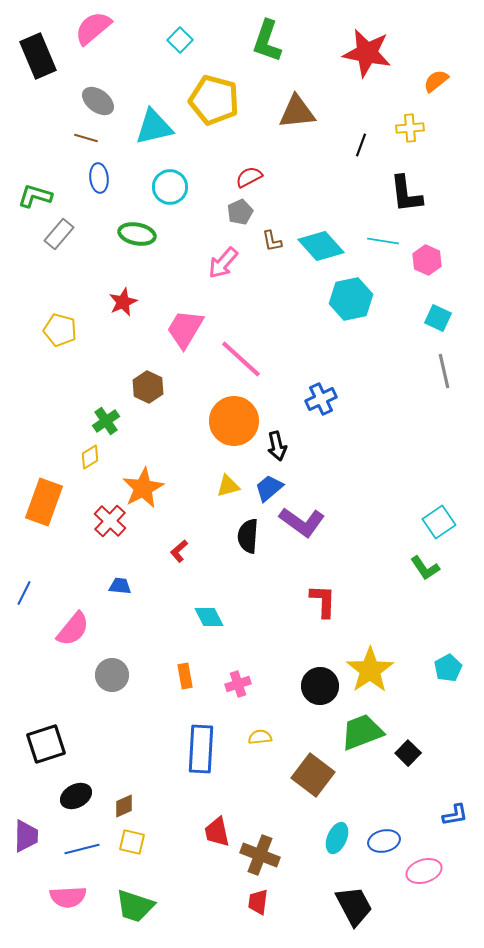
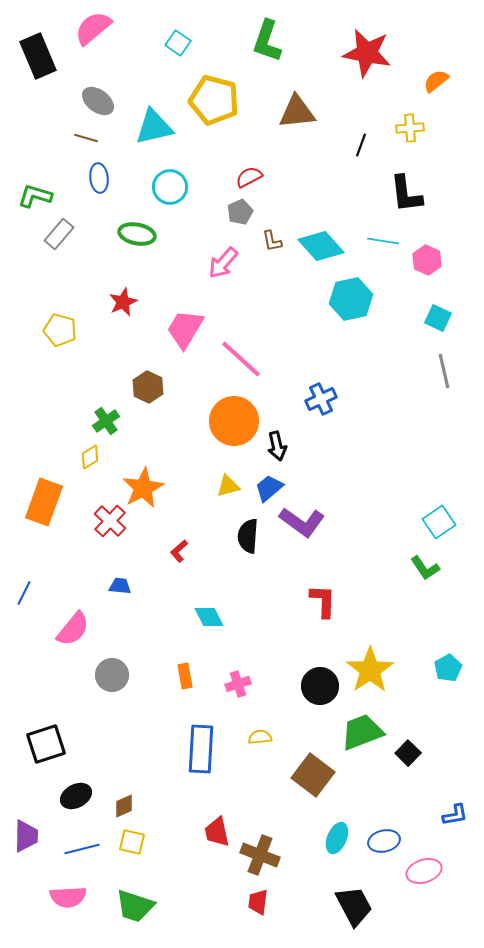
cyan square at (180, 40): moved 2 px left, 3 px down; rotated 10 degrees counterclockwise
